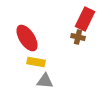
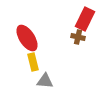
yellow rectangle: moved 3 px left; rotated 66 degrees clockwise
